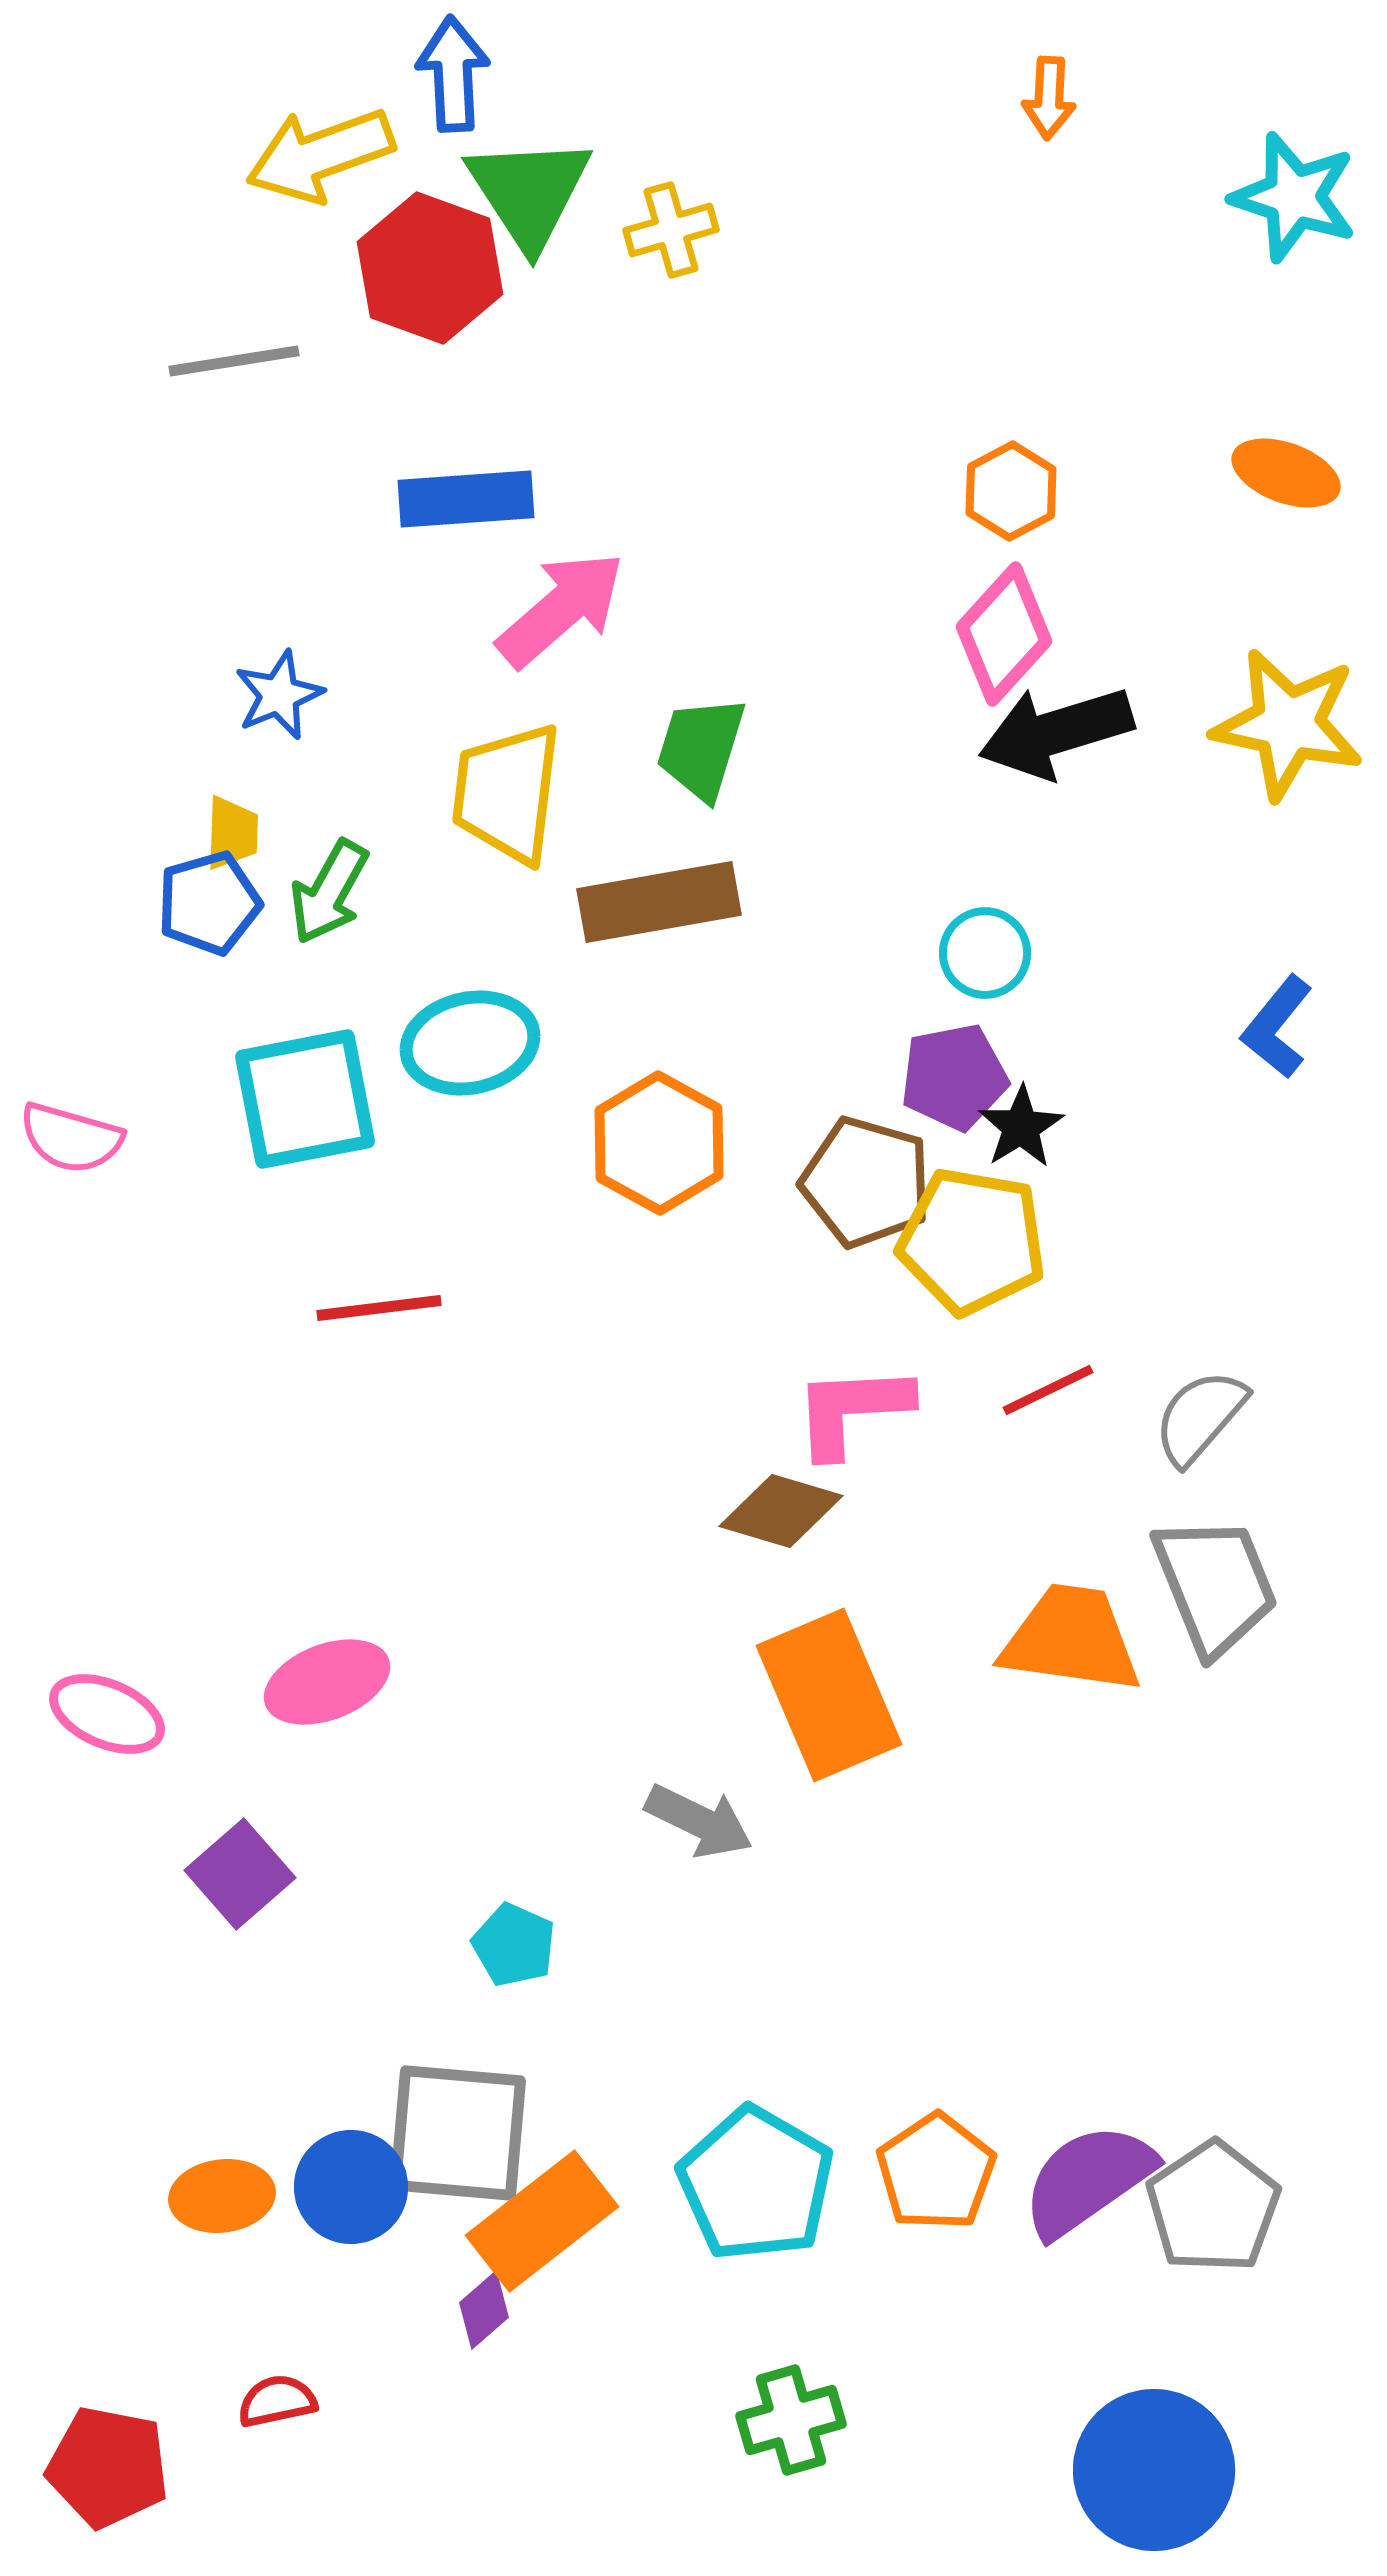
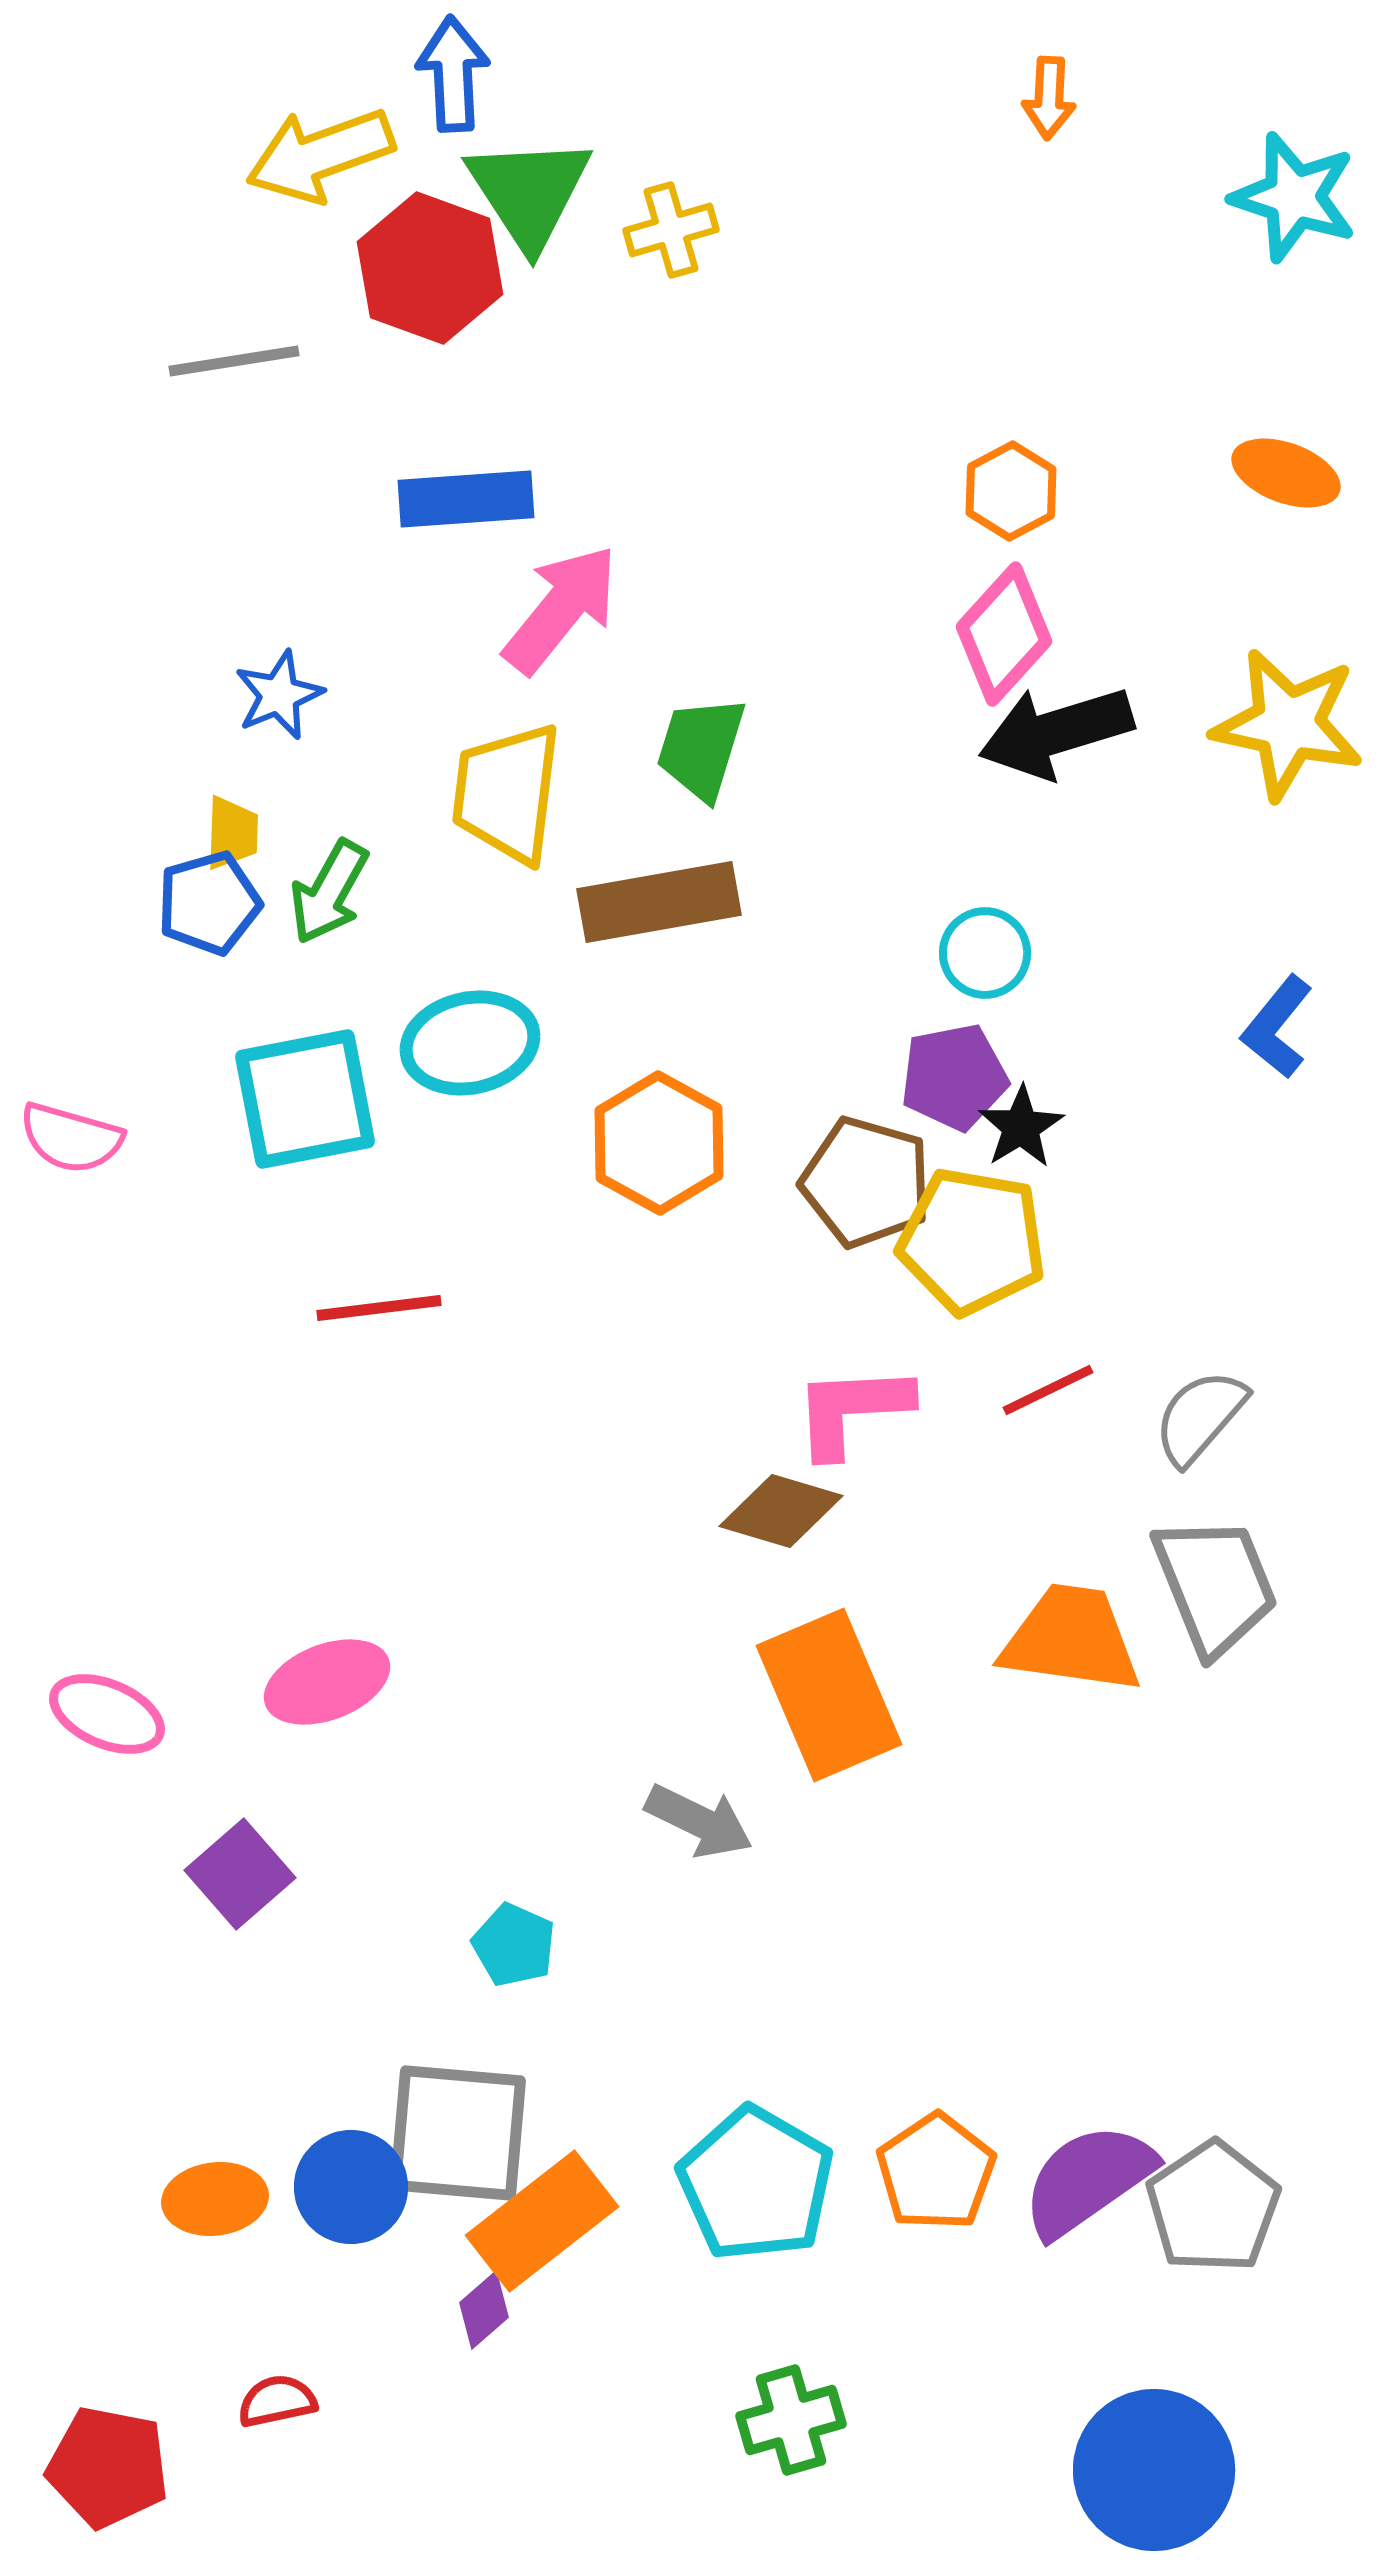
pink arrow at (561, 609): rotated 10 degrees counterclockwise
orange ellipse at (222, 2196): moved 7 px left, 3 px down
